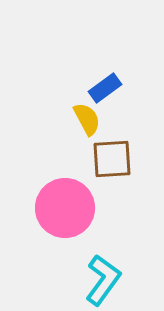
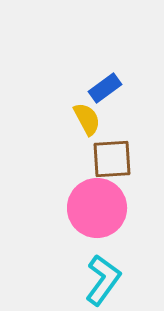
pink circle: moved 32 px right
